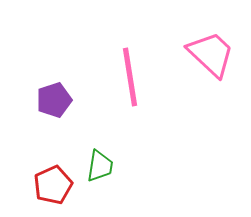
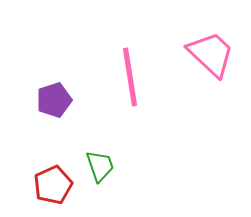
green trapezoid: rotated 28 degrees counterclockwise
